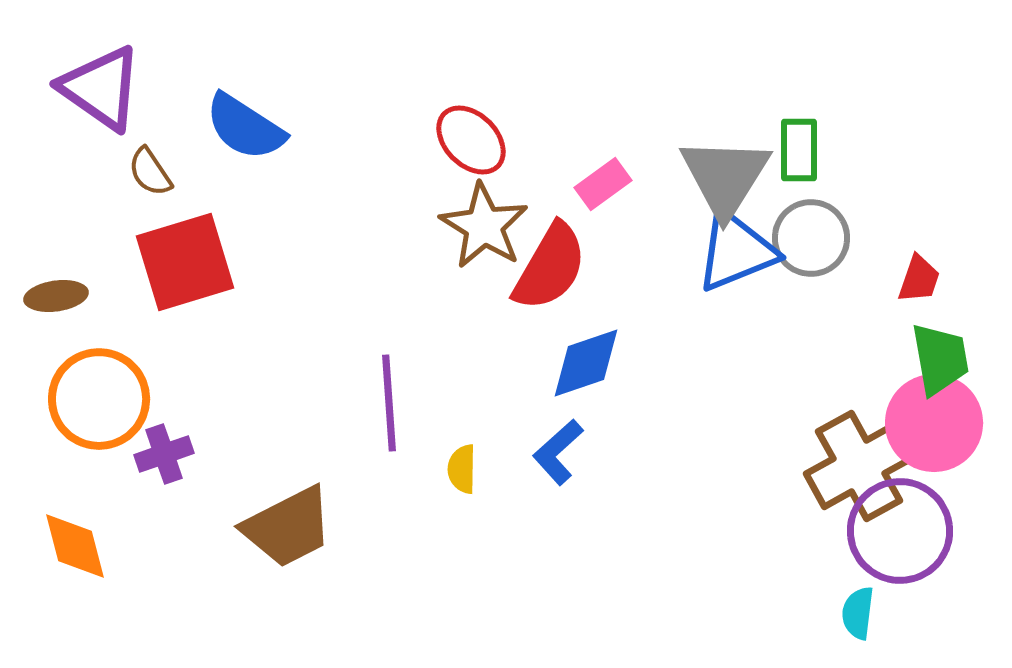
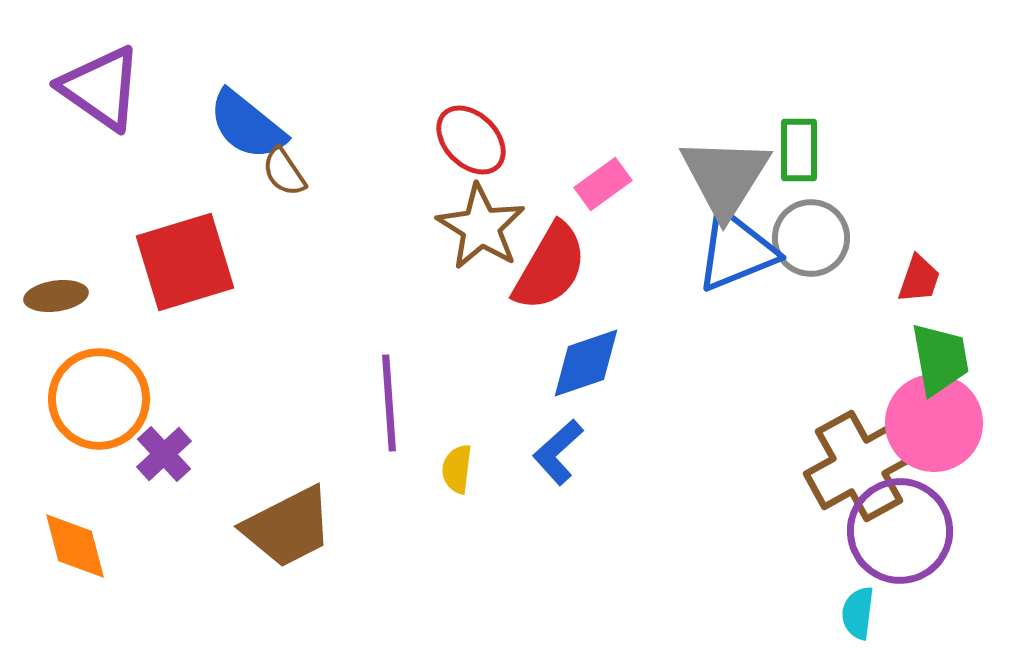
blue semicircle: moved 2 px right, 2 px up; rotated 6 degrees clockwise
brown semicircle: moved 134 px right
brown star: moved 3 px left, 1 px down
purple cross: rotated 24 degrees counterclockwise
yellow semicircle: moved 5 px left; rotated 6 degrees clockwise
